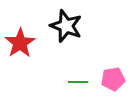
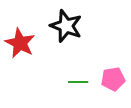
red star: rotated 12 degrees counterclockwise
